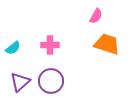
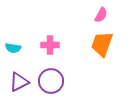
pink semicircle: moved 5 px right, 1 px up
orange trapezoid: moved 5 px left; rotated 88 degrees counterclockwise
cyan semicircle: rotated 49 degrees clockwise
purple triangle: moved 1 px left; rotated 15 degrees clockwise
